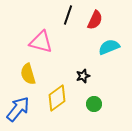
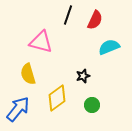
green circle: moved 2 px left, 1 px down
